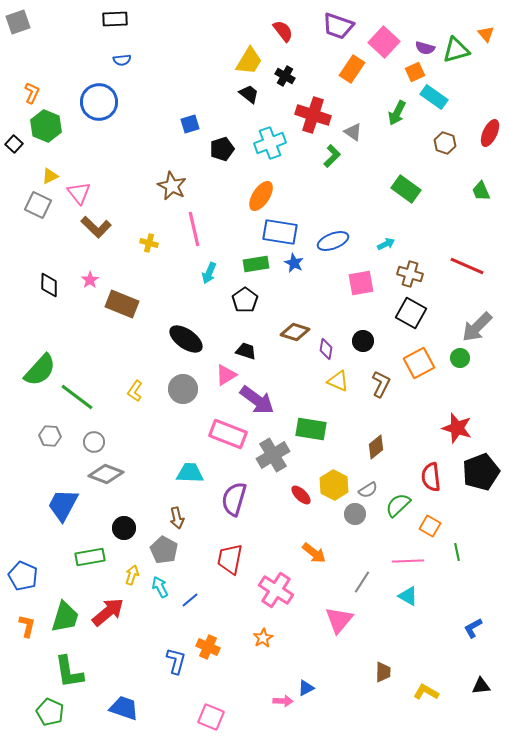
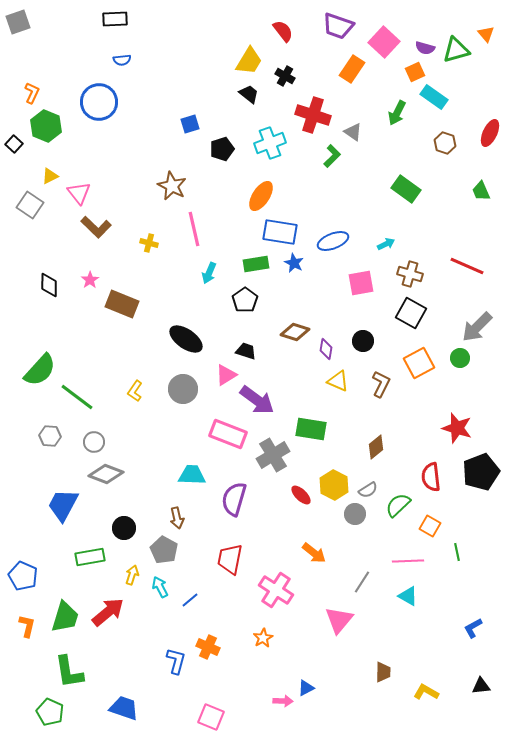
gray square at (38, 205): moved 8 px left; rotated 8 degrees clockwise
cyan trapezoid at (190, 473): moved 2 px right, 2 px down
